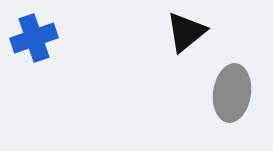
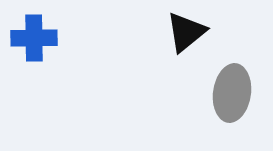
blue cross: rotated 18 degrees clockwise
